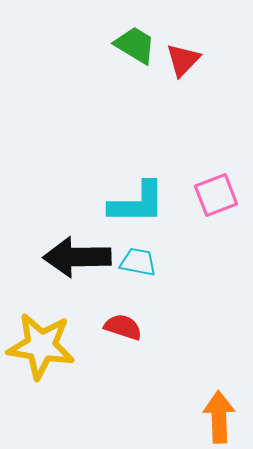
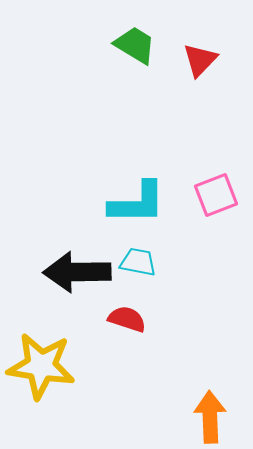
red triangle: moved 17 px right
black arrow: moved 15 px down
red semicircle: moved 4 px right, 8 px up
yellow star: moved 20 px down
orange arrow: moved 9 px left
